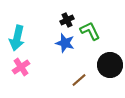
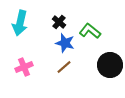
black cross: moved 8 px left, 2 px down; rotated 24 degrees counterclockwise
green L-shape: rotated 25 degrees counterclockwise
cyan arrow: moved 3 px right, 15 px up
pink cross: moved 3 px right; rotated 12 degrees clockwise
brown line: moved 15 px left, 13 px up
